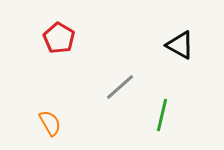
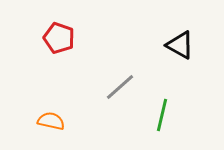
red pentagon: rotated 12 degrees counterclockwise
orange semicircle: moved 1 px right, 2 px up; rotated 48 degrees counterclockwise
